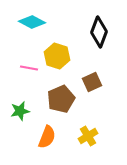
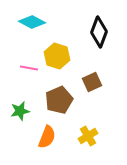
brown pentagon: moved 2 px left, 1 px down
